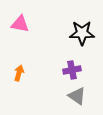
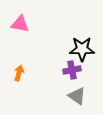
black star: moved 16 px down
